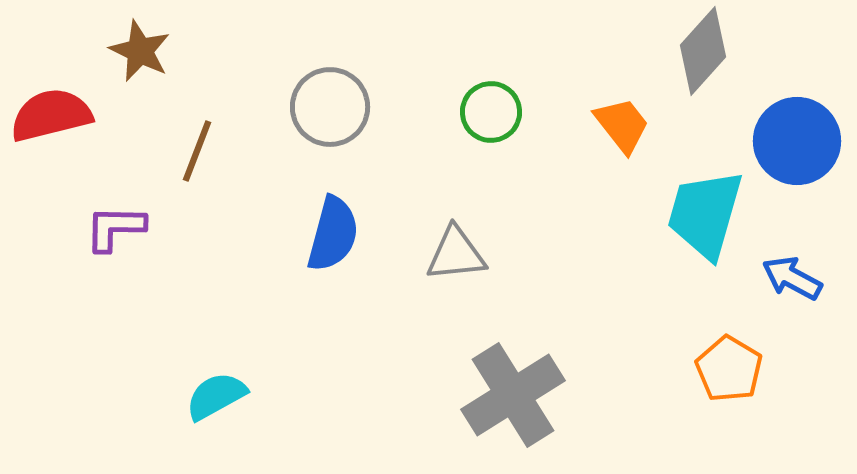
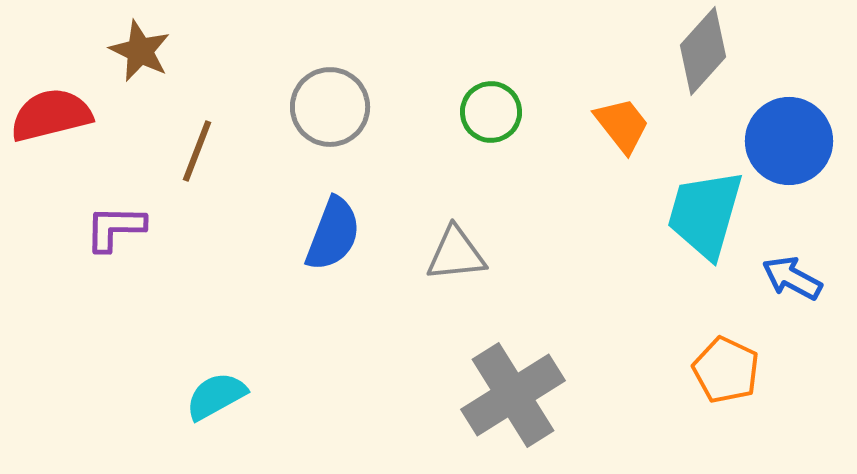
blue circle: moved 8 px left
blue semicircle: rotated 6 degrees clockwise
orange pentagon: moved 3 px left, 1 px down; rotated 6 degrees counterclockwise
